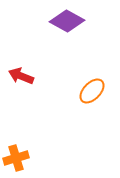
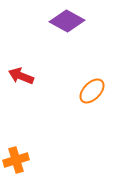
orange cross: moved 2 px down
